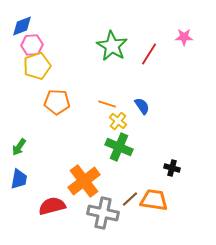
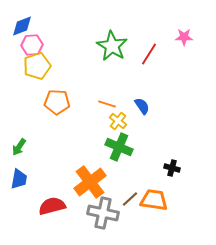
orange cross: moved 6 px right, 1 px down
